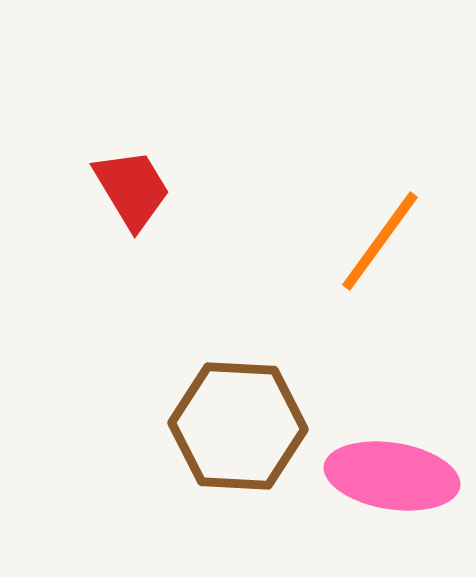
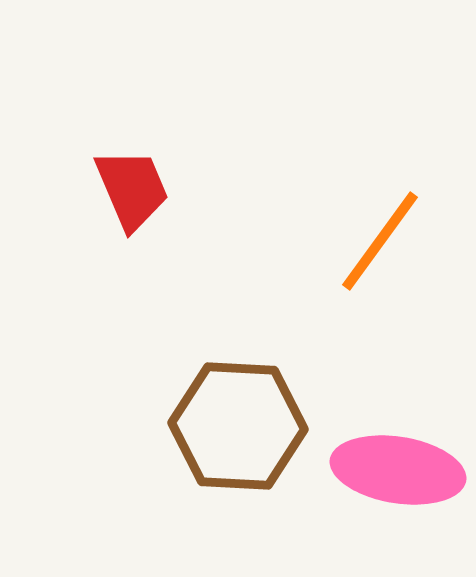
red trapezoid: rotated 8 degrees clockwise
pink ellipse: moved 6 px right, 6 px up
